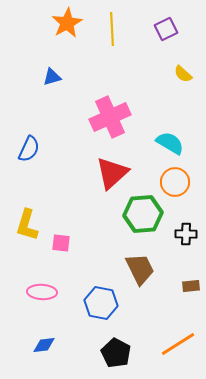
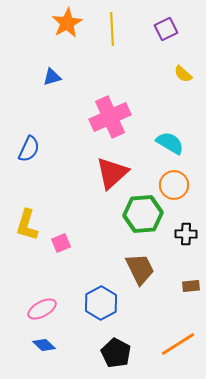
orange circle: moved 1 px left, 3 px down
pink square: rotated 30 degrees counterclockwise
pink ellipse: moved 17 px down; rotated 32 degrees counterclockwise
blue hexagon: rotated 20 degrees clockwise
blue diamond: rotated 50 degrees clockwise
